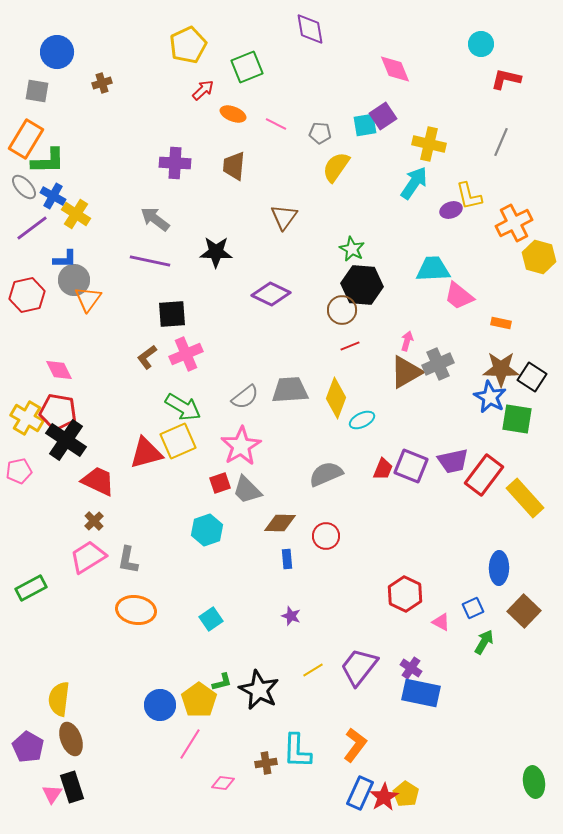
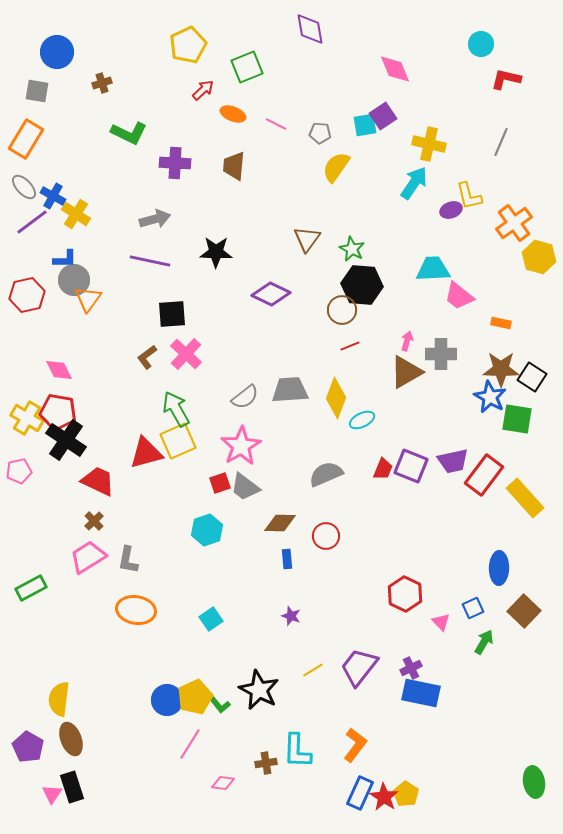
green L-shape at (48, 161): moved 81 px right, 28 px up; rotated 27 degrees clockwise
brown triangle at (284, 217): moved 23 px right, 22 px down
gray arrow at (155, 219): rotated 128 degrees clockwise
orange cross at (514, 223): rotated 9 degrees counterclockwise
purple line at (32, 228): moved 6 px up
pink cross at (186, 354): rotated 24 degrees counterclockwise
gray cross at (438, 364): moved 3 px right, 10 px up; rotated 24 degrees clockwise
green arrow at (183, 407): moved 7 px left, 2 px down; rotated 150 degrees counterclockwise
gray trapezoid at (247, 490): moved 2 px left, 3 px up; rotated 8 degrees counterclockwise
pink triangle at (441, 622): rotated 18 degrees clockwise
purple cross at (411, 668): rotated 30 degrees clockwise
green L-shape at (222, 682): moved 2 px left, 23 px down; rotated 65 degrees clockwise
yellow pentagon at (199, 700): moved 4 px left, 3 px up; rotated 12 degrees clockwise
blue circle at (160, 705): moved 7 px right, 5 px up
red star at (384, 797): rotated 8 degrees counterclockwise
